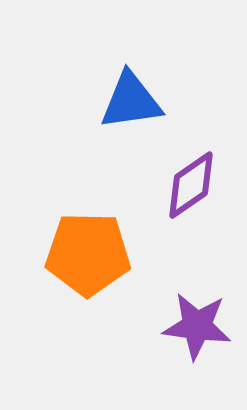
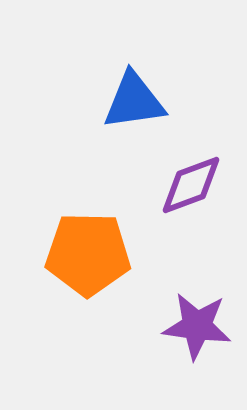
blue triangle: moved 3 px right
purple diamond: rotated 14 degrees clockwise
